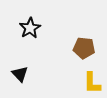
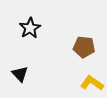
brown pentagon: moved 1 px up
yellow L-shape: rotated 125 degrees clockwise
